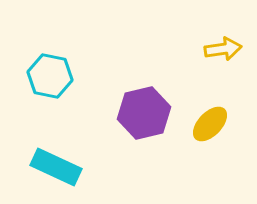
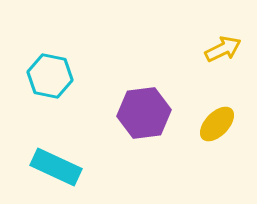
yellow arrow: rotated 18 degrees counterclockwise
purple hexagon: rotated 6 degrees clockwise
yellow ellipse: moved 7 px right
